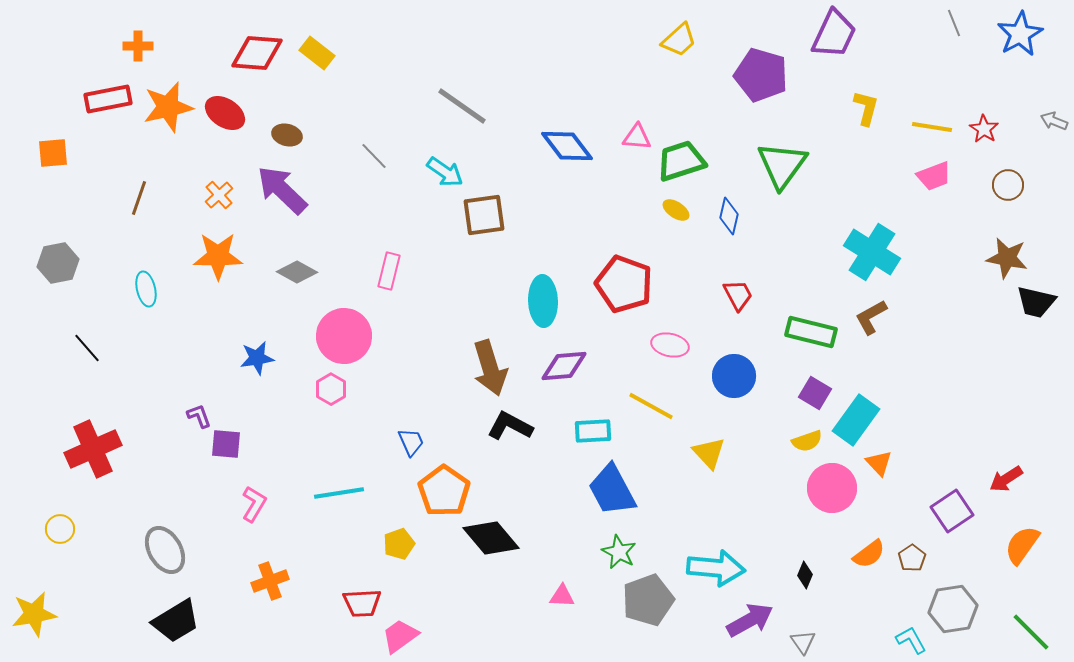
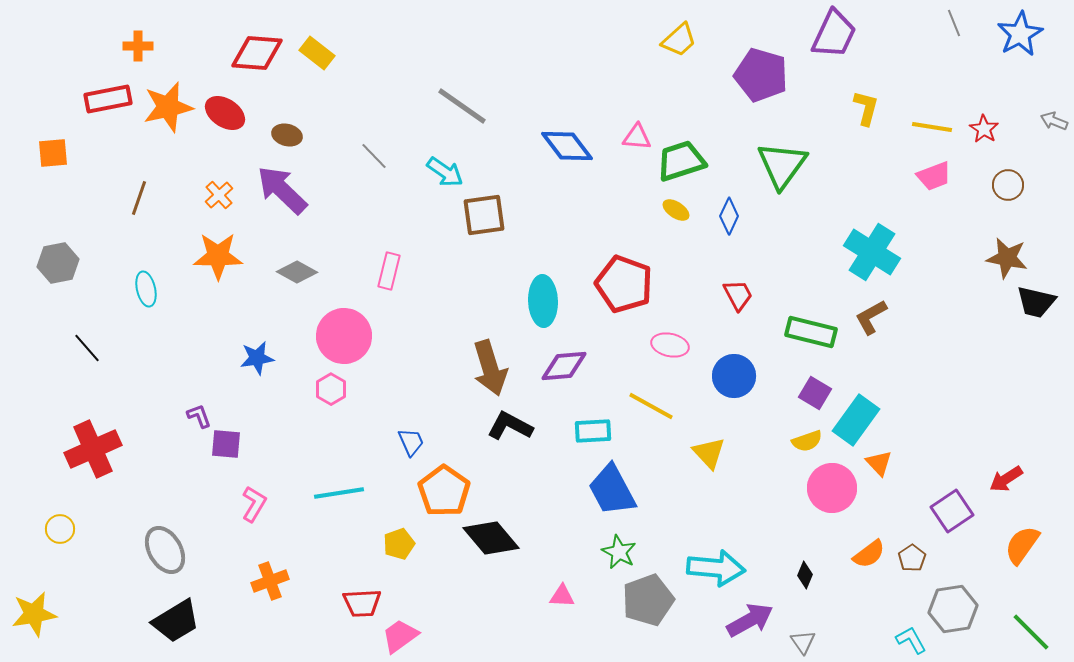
blue diamond at (729, 216): rotated 12 degrees clockwise
